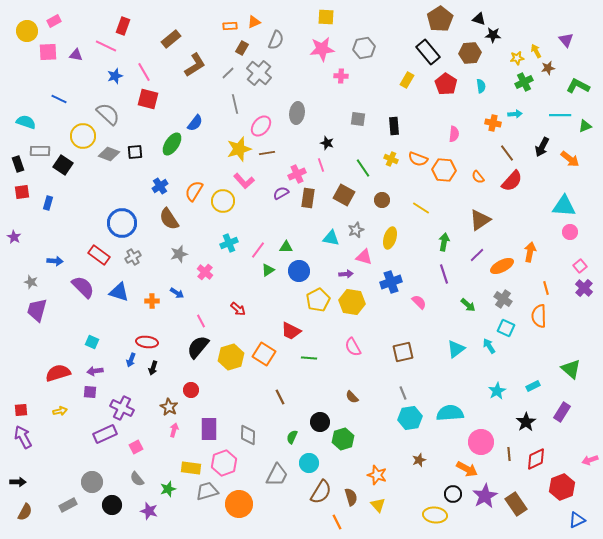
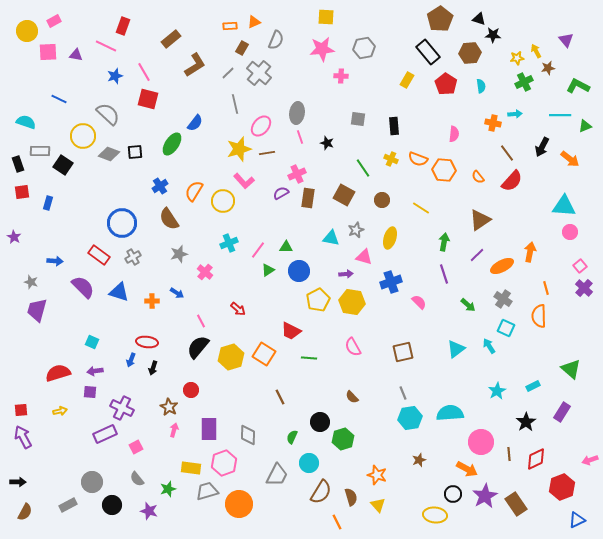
pink line at (321, 165): moved 21 px left, 28 px up
